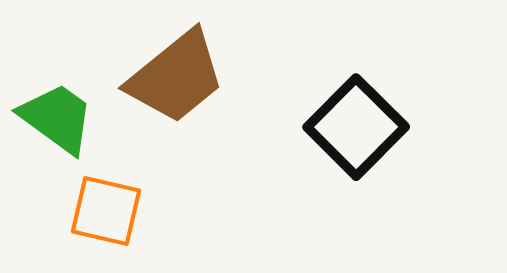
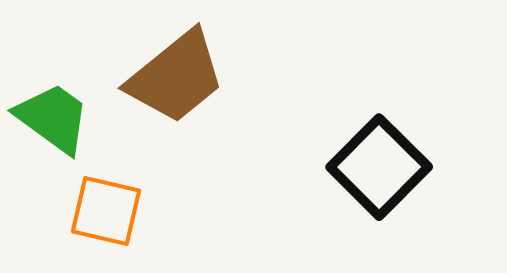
green trapezoid: moved 4 px left
black square: moved 23 px right, 40 px down
